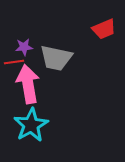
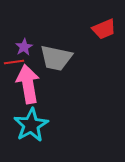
purple star: rotated 24 degrees counterclockwise
